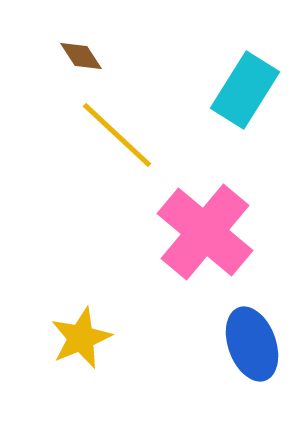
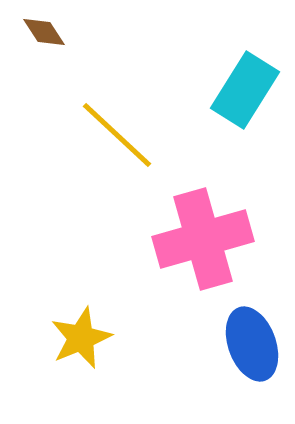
brown diamond: moved 37 px left, 24 px up
pink cross: moved 2 px left, 7 px down; rotated 34 degrees clockwise
